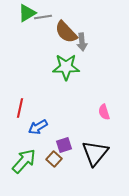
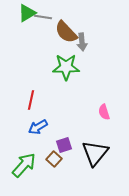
gray line: rotated 18 degrees clockwise
red line: moved 11 px right, 8 px up
green arrow: moved 4 px down
